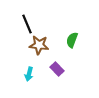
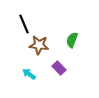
black line: moved 3 px left
purple rectangle: moved 2 px right, 1 px up
cyan arrow: rotated 112 degrees clockwise
